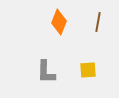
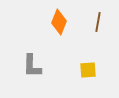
gray L-shape: moved 14 px left, 6 px up
